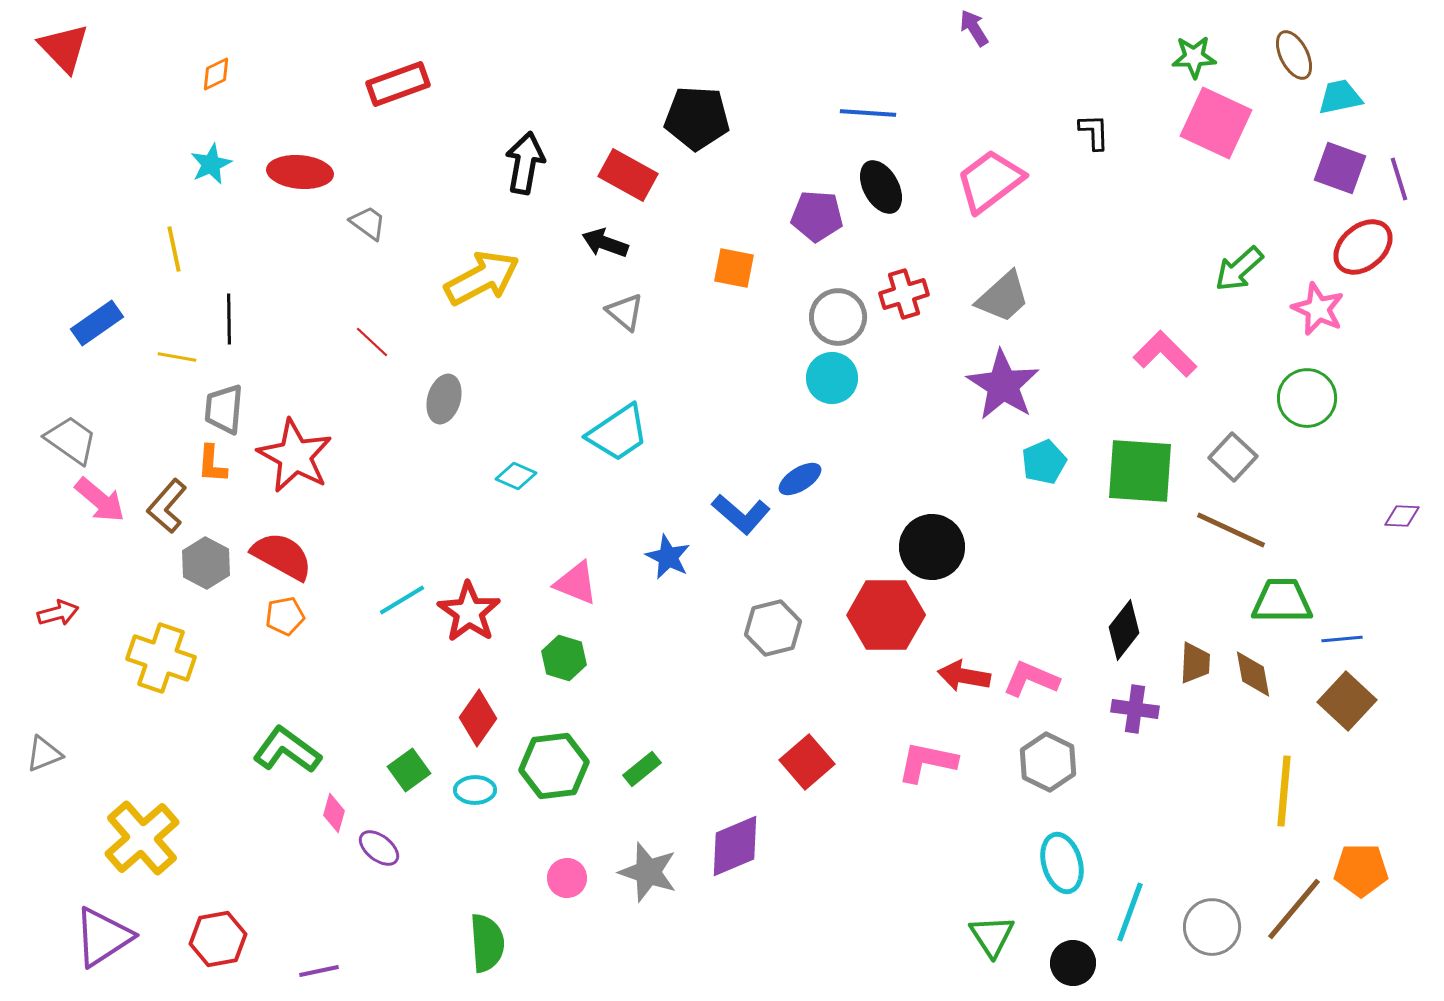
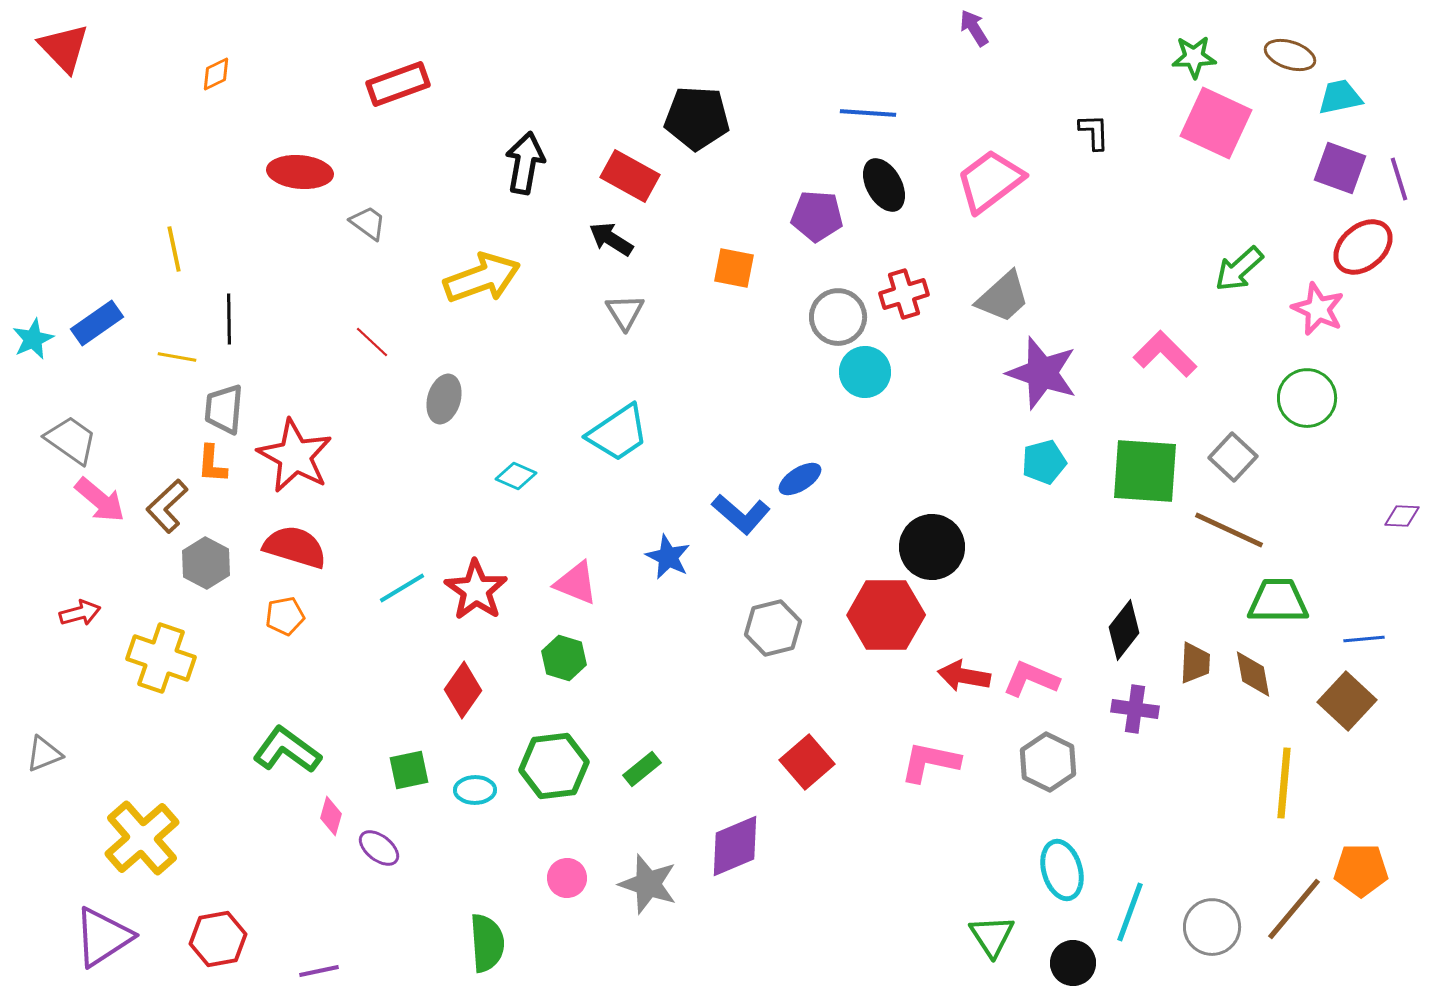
brown ellipse at (1294, 55): moved 4 px left; rotated 45 degrees counterclockwise
cyan star at (211, 164): moved 178 px left, 175 px down
red rectangle at (628, 175): moved 2 px right, 1 px down
black ellipse at (881, 187): moved 3 px right, 2 px up
black arrow at (605, 243): moved 6 px right, 4 px up; rotated 12 degrees clockwise
yellow arrow at (482, 278): rotated 8 degrees clockwise
gray triangle at (625, 312): rotated 18 degrees clockwise
cyan circle at (832, 378): moved 33 px right, 6 px up
purple star at (1003, 385): moved 39 px right, 12 px up; rotated 14 degrees counterclockwise
cyan pentagon at (1044, 462): rotated 9 degrees clockwise
green square at (1140, 471): moved 5 px right
brown L-shape at (167, 506): rotated 6 degrees clockwise
brown line at (1231, 530): moved 2 px left
red semicircle at (282, 556): moved 13 px right, 9 px up; rotated 12 degrees counterclockwise
cyan line at (402, 600): moved 12 px up
green trapezoid at (1282, 601): moved 4 px left
red star at (469, 612): moved 7 px right, 22 px up
red arrow at (58, 613): moved 22 px right
blue line at (1342, 639): moved 22 px right
red diamond at (478, 718): moved 15 px left, 28 px up
pink L-shape at (927, 762): moved 3 px right
green square at (409, 770): rotated 24 degrees clockwise
yellow line at (1284, 791): moved 8 px up
pink diamond at (334, 813): moved 3 px left, 3 px down
cyan ellipse at (1062, 863): moved 7 px down
gray star at (648, 872): moved 12 px down
